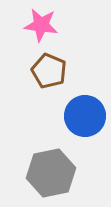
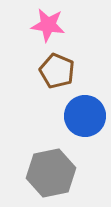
pink star: moved 7 px right
brown pentagon: moved 8 px right
